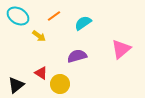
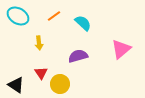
cyan semicircle: rotated 78 degrees clockwise
yellow arrow: moved 7 px down; rotated 48 degrees clockwise
purple semicircle: moved 1 px right
red triangle: rotated 24 degrees clockwise
black triangle: rotated 48 degrees counterclockwise
